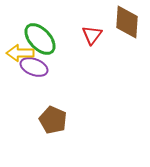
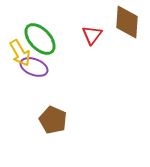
yellow arrow: rotated 120 degrees counterclockwise
